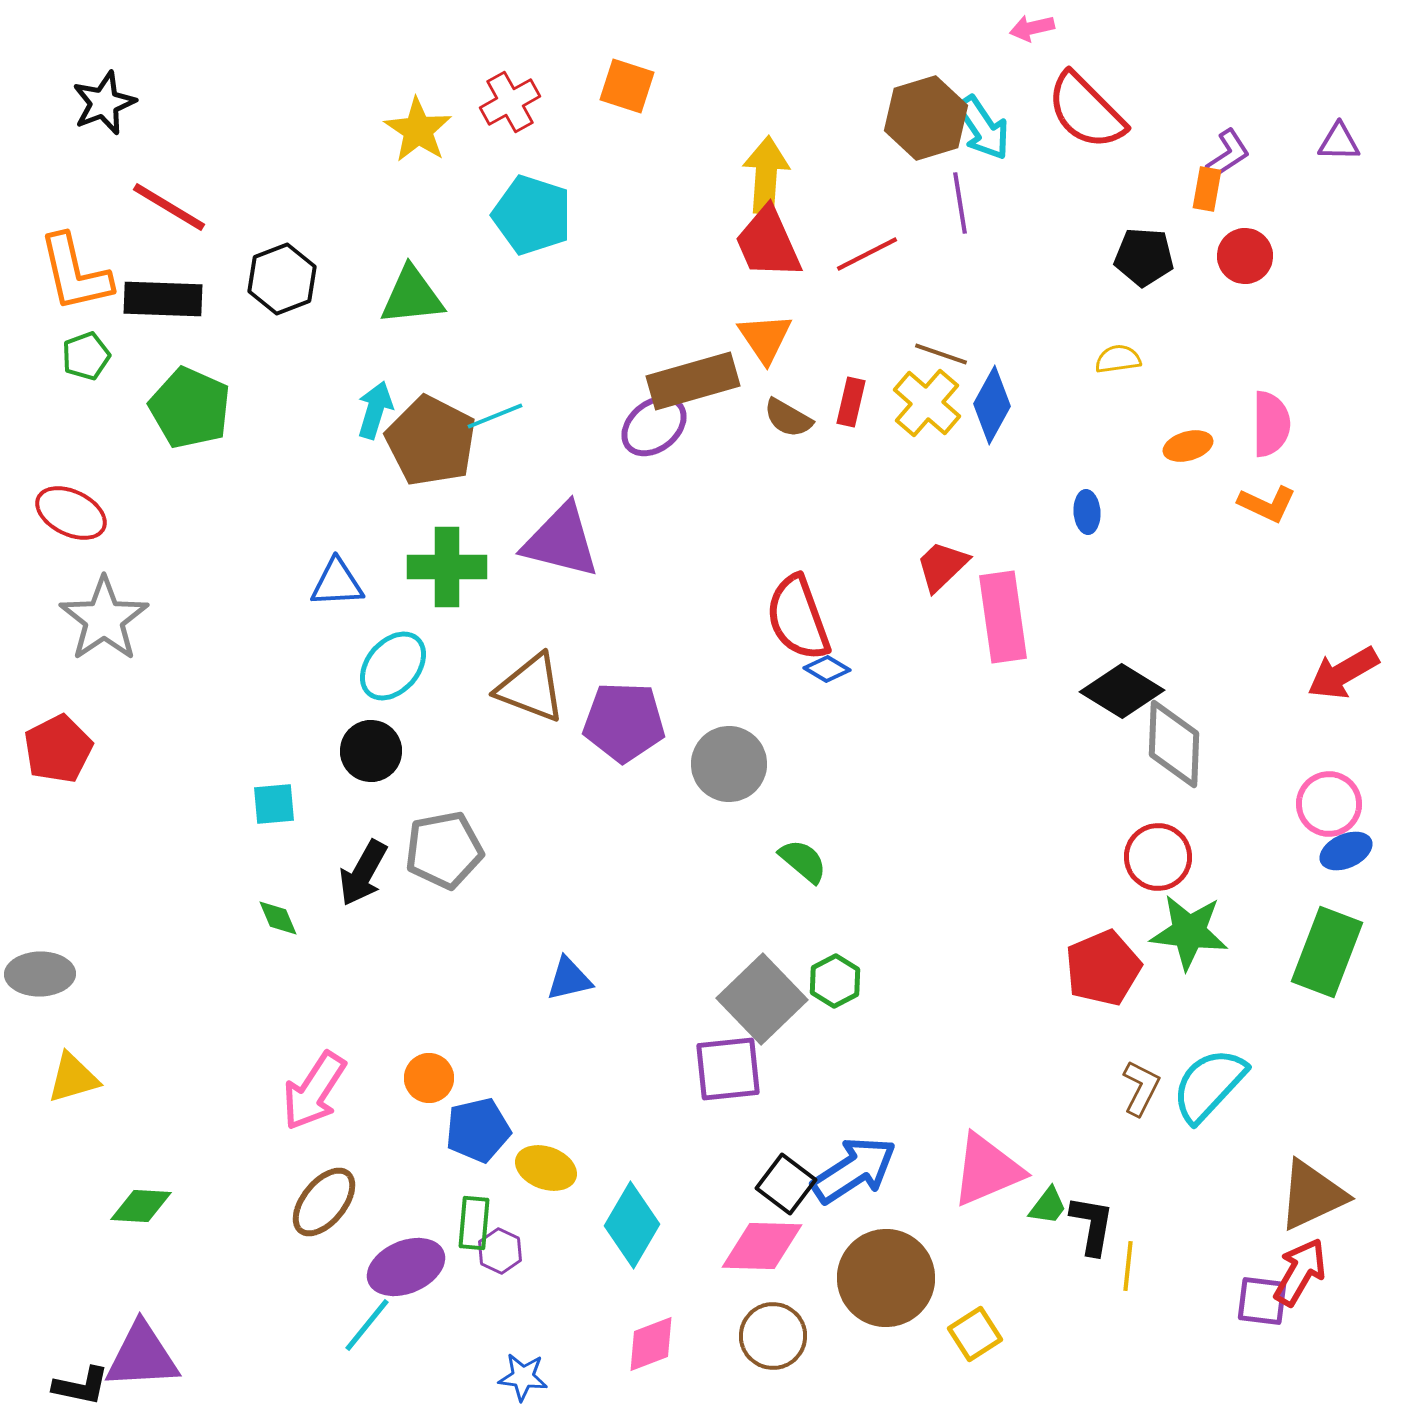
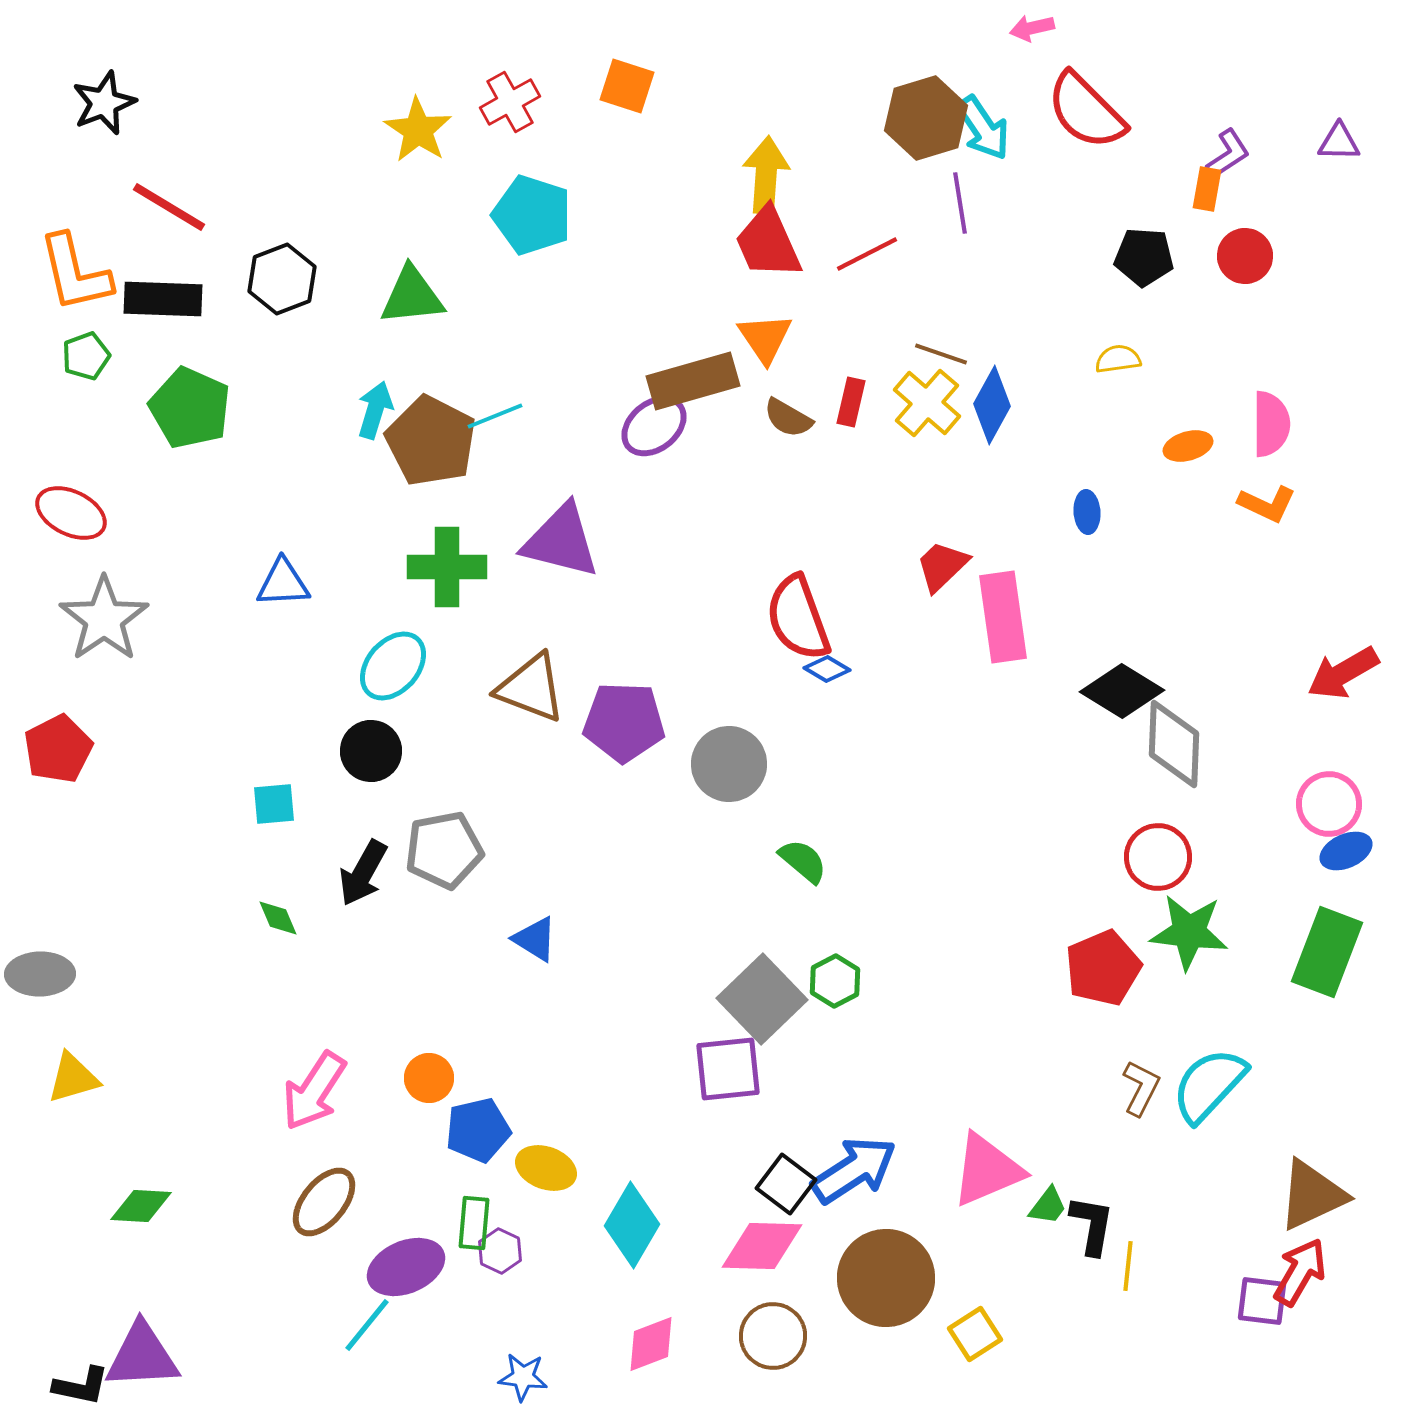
blue triangle at (337, 583): moved 54 px left
blue triangle at (569, 979): moved 34 px left, 40 px up; rotated 45 degrees clockwise
